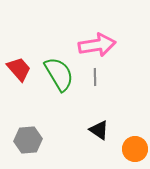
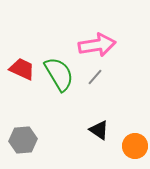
red trapezoid: moved 3 px right; rotated 24 degrees counterclockwise
gray line: rotated 42 degrees clockwise
gray hexagon: moved 5 px left
orange circle: moved 3 px up
